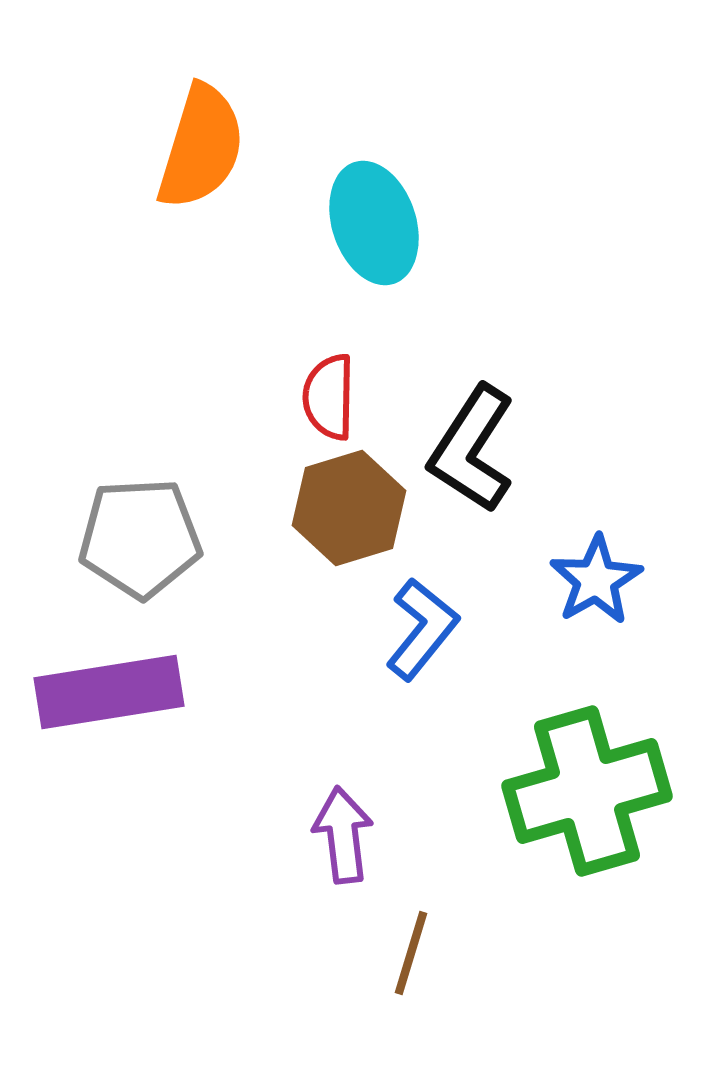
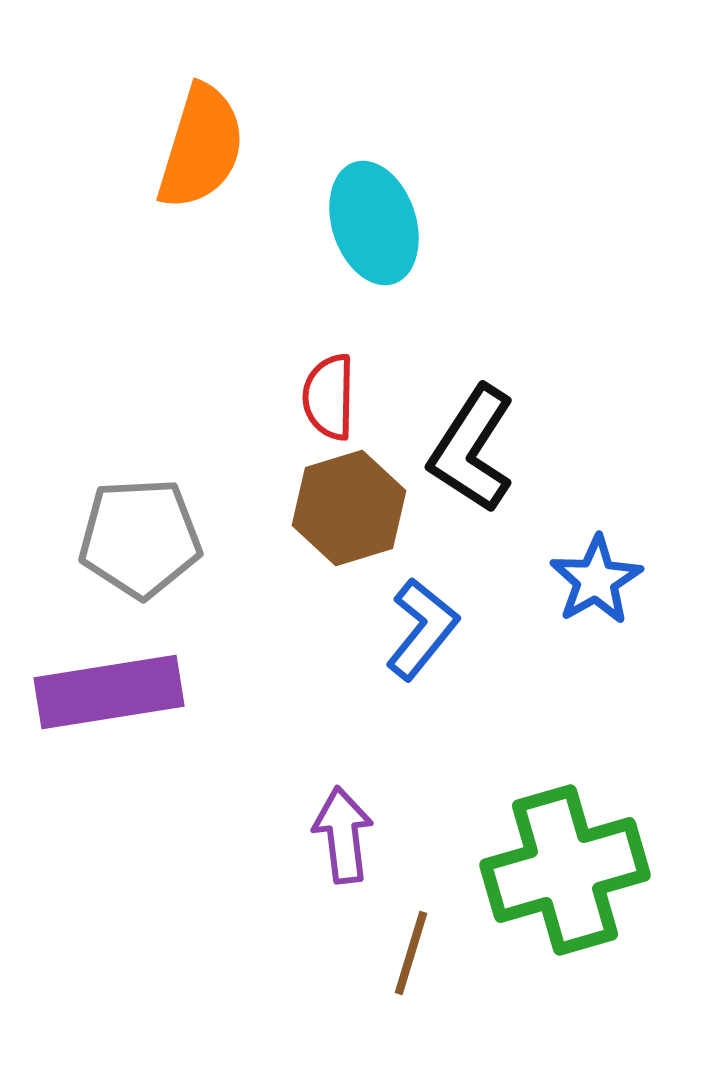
green cross: moved 22 px left, 79 px down
